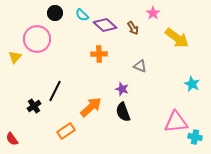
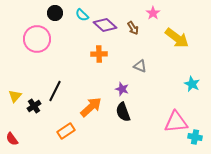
yellow triangle: moved 39 px down
